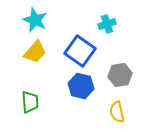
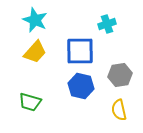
blue square: rotated 36 degrees counterclockwise
green trapezoid: rotated 110 degrees clockwise
yellow semicircle: moved 2 px right, 2 px up
